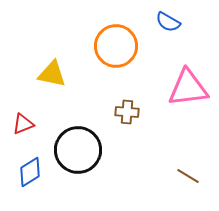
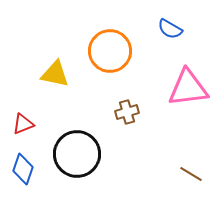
blue semicircle: moved 2 px right, 7 px down
orange circle: moved 6 px left, 5 px down
yellow triangle: moved 3 px right
brown cross: rotated 20 degrees counterclockwise
black circle: moved 1 px left, 4 px down
blue diamond: moved 7 px left, 3 px up; rotated 40 degrees counterclockwise
brown line: moved 3 px right, 2 px up
